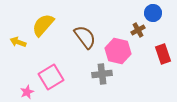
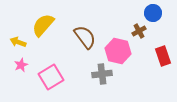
brown cross: moved 1 px right, 1 px down
red rectangle: moved 2 px down
pink star: moved 6 px left, 27 px up
